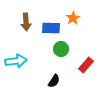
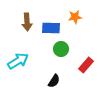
orange star: moved 2 px right, 1 px up; rotated 24 degrees clockwise
brown arrow: moved 1 px right
cyan arrow: moved 2 px right; rotated 25 degrees counterclockwise
